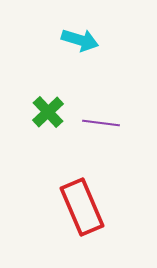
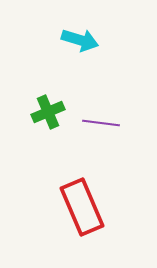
green cross: rotated 20 degrees clockwise
